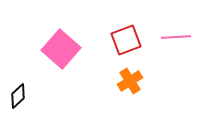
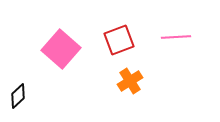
red square: moved 7 px left
